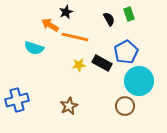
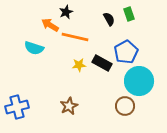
blue cross: moved 7 px down
